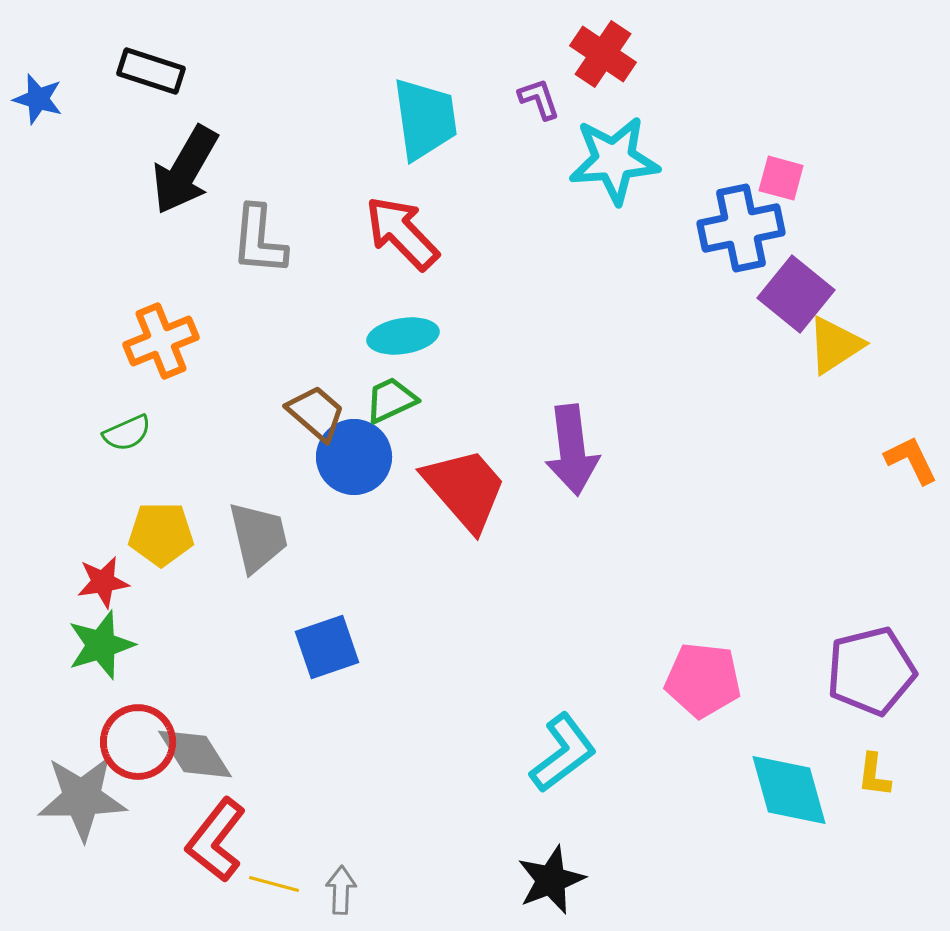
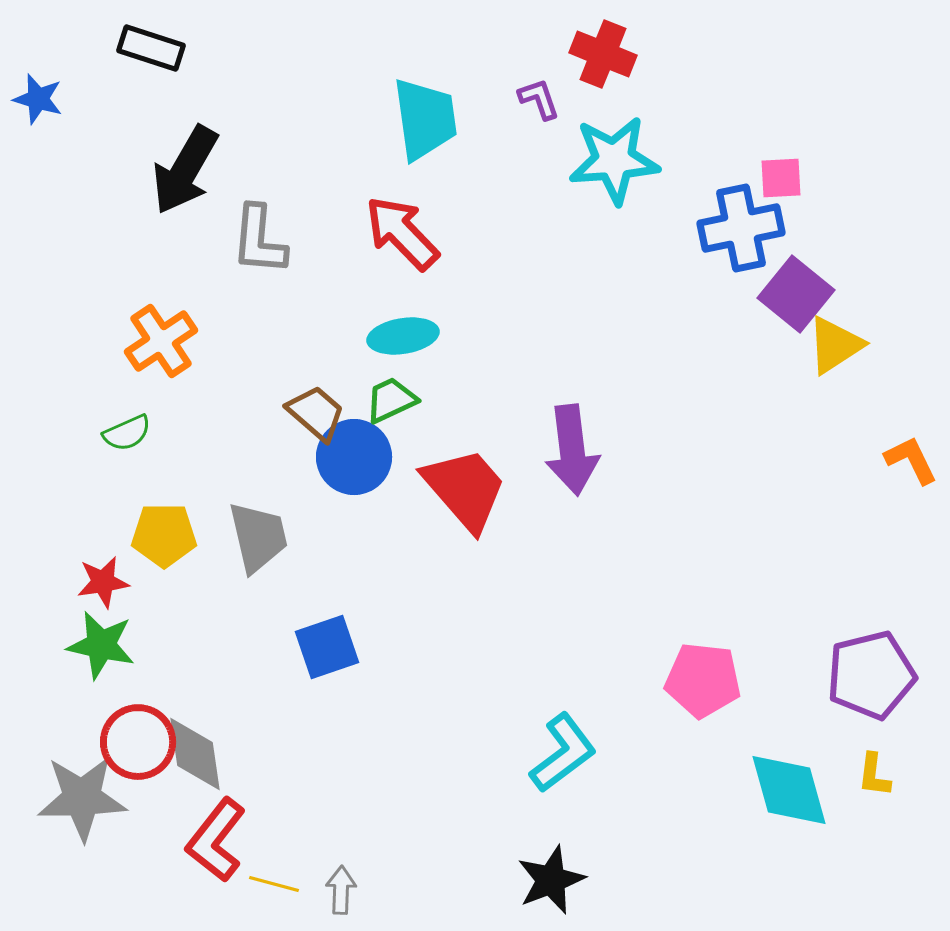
red cross: rotated 12 degrees counterclockwise
black rectangle: moved 23 px up
pink square: rotated 18 degrees counterclockwise
orange cross: rotated 12 degrees counterclockwise
yellow pentagon: moved 3 px right, 1 px down
green star: rotated 30 degrees clockwise
purple pentagon: moved 4 px down
gray diamond: rotated 24 degrees clockwise
